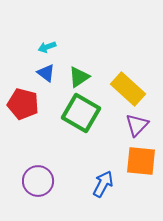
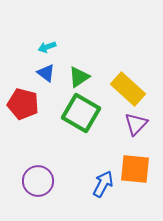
purple triangle: moved 1 px left, 1 px up
orange square: moved 6 px left, 8 px down
